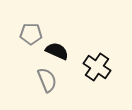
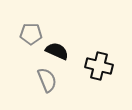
black cross: moved 2 px right, 1 px up; rotated 20 degrees counterclockwise
